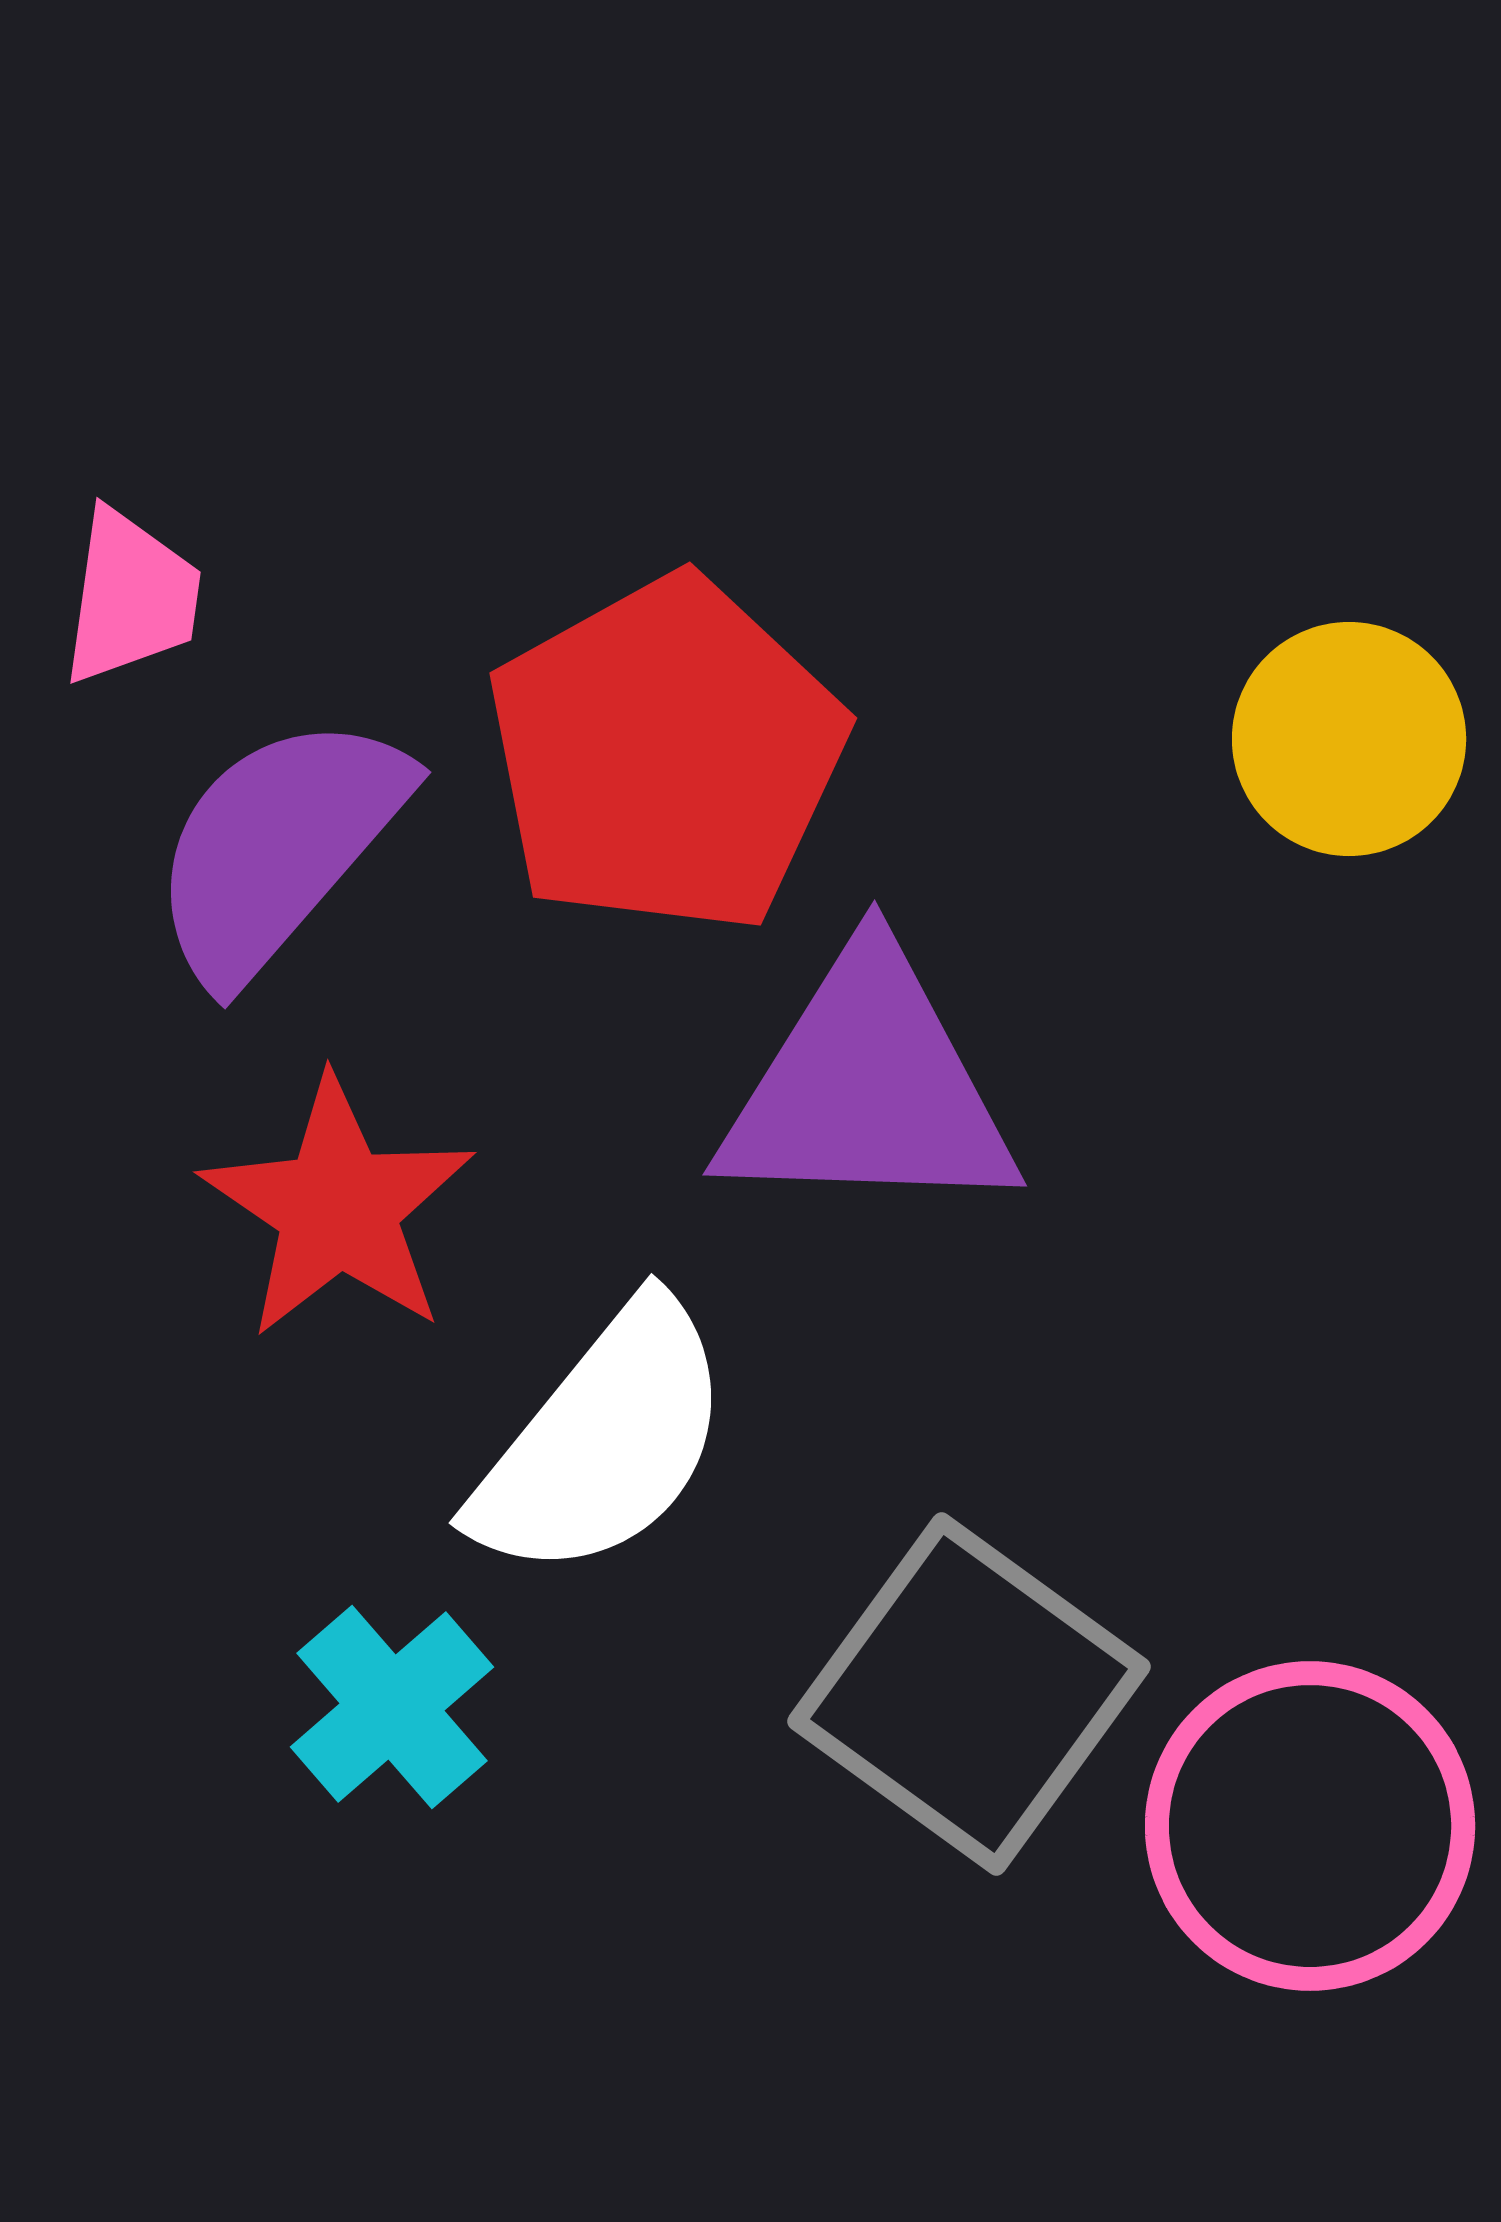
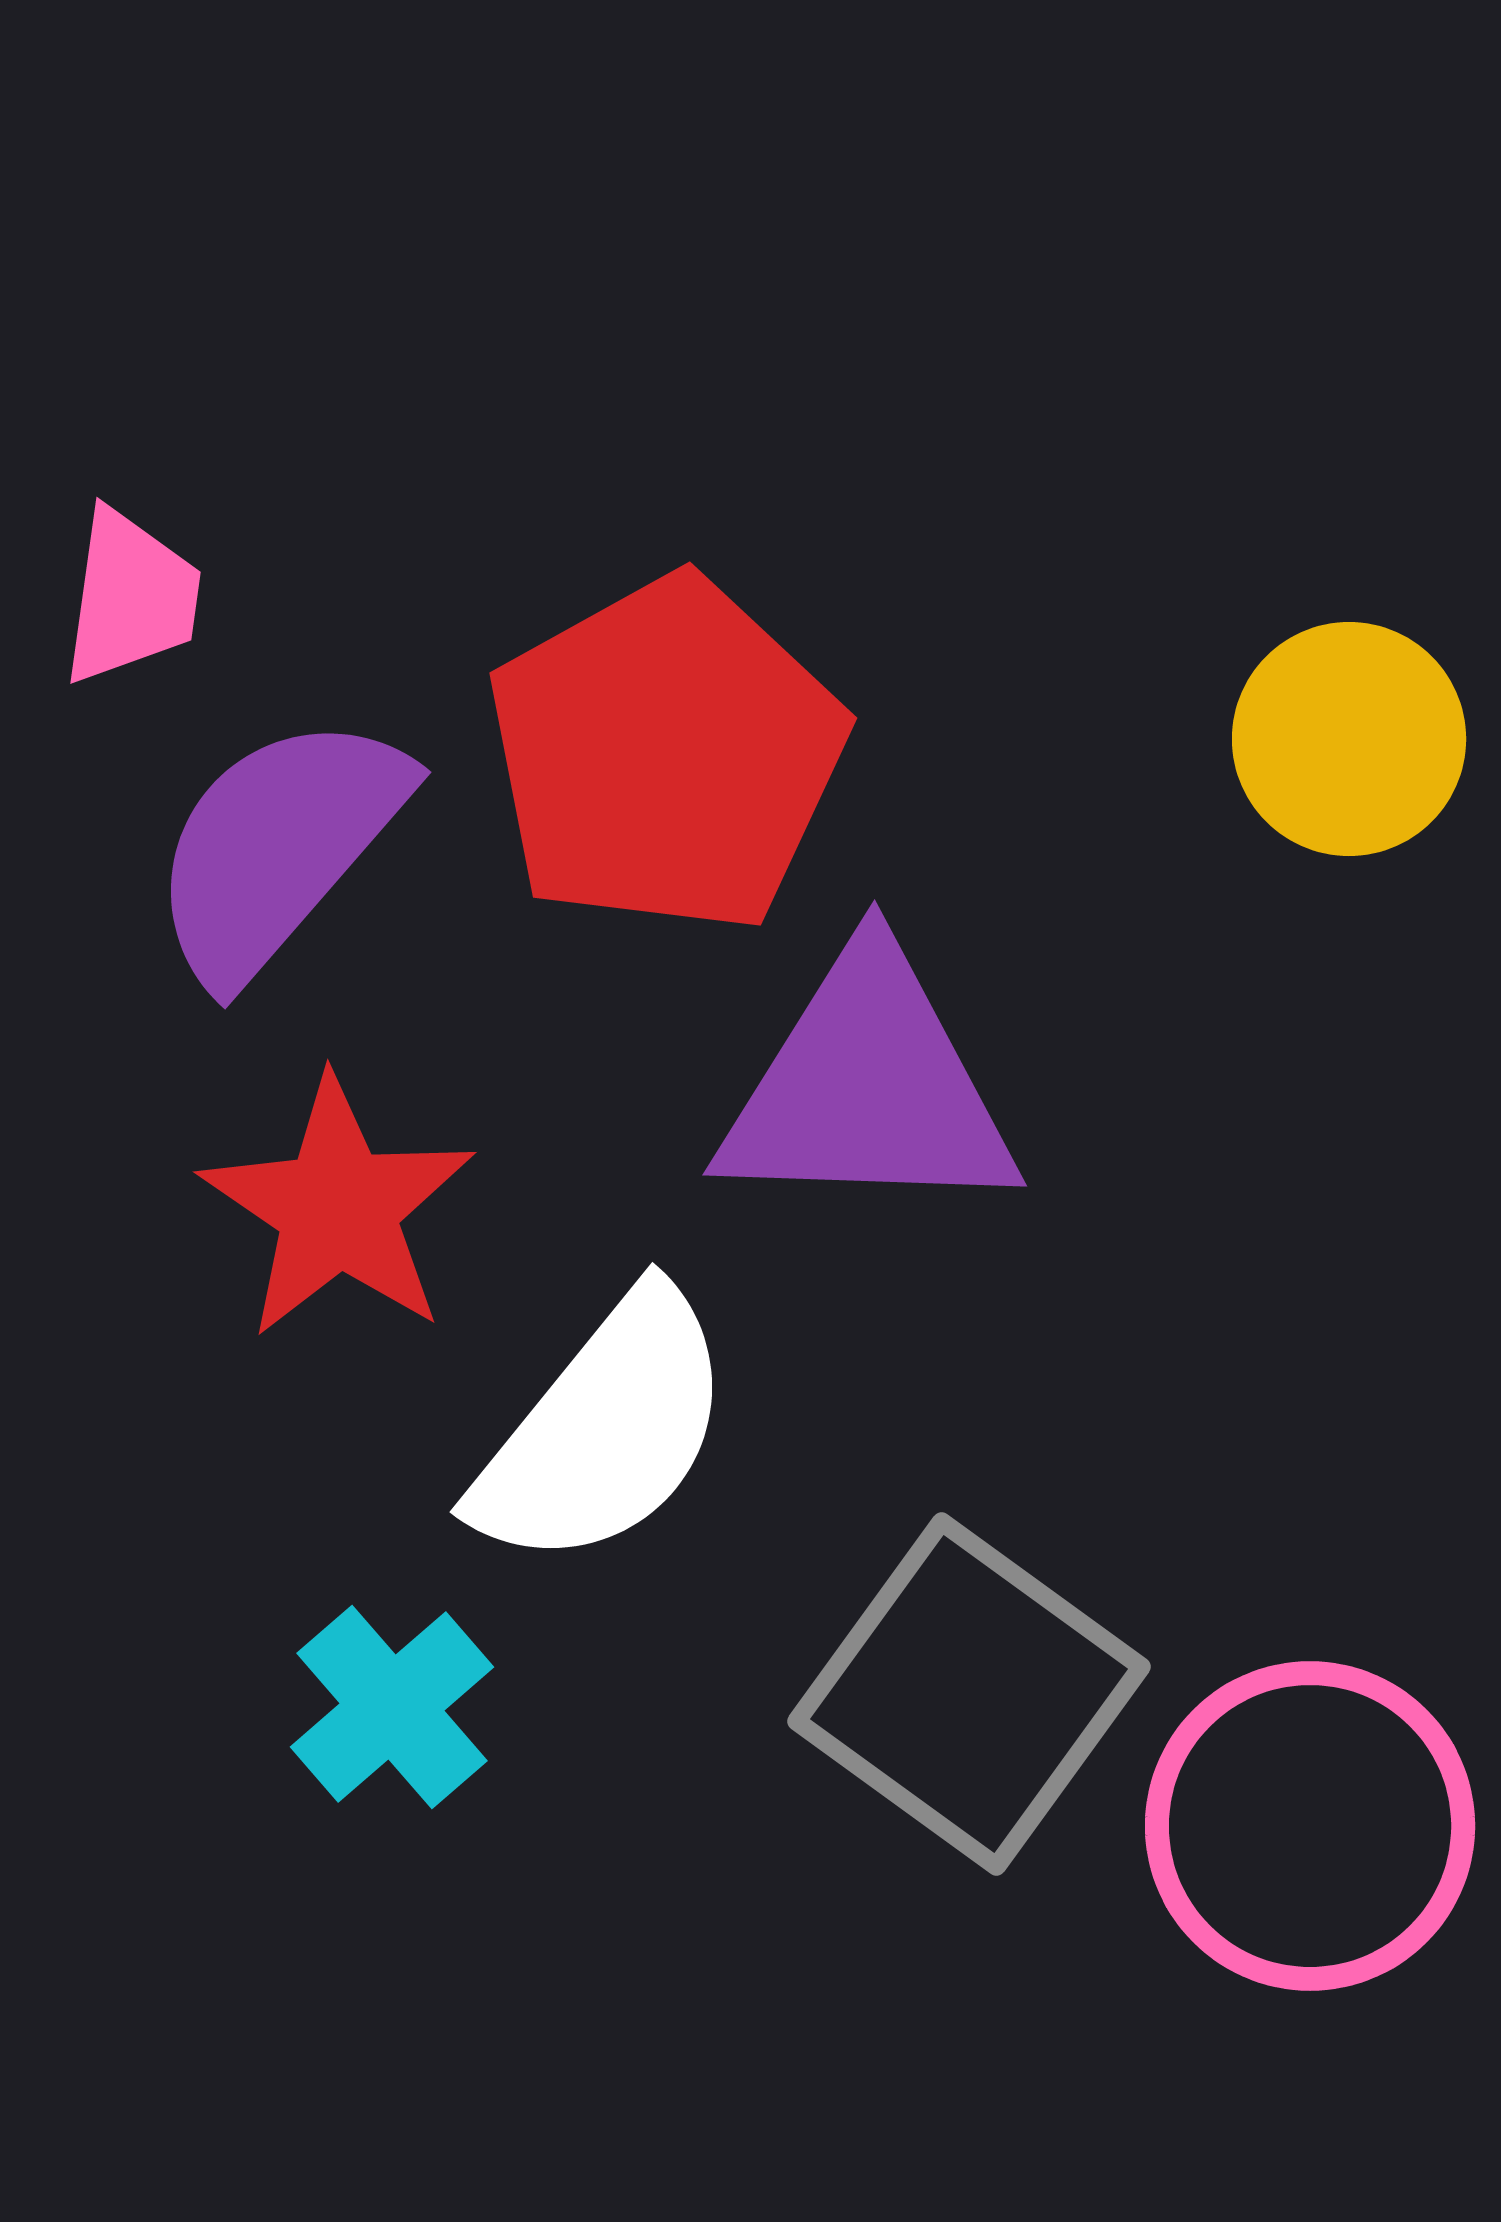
white semicircle: moved 1 px right, 11 px up
